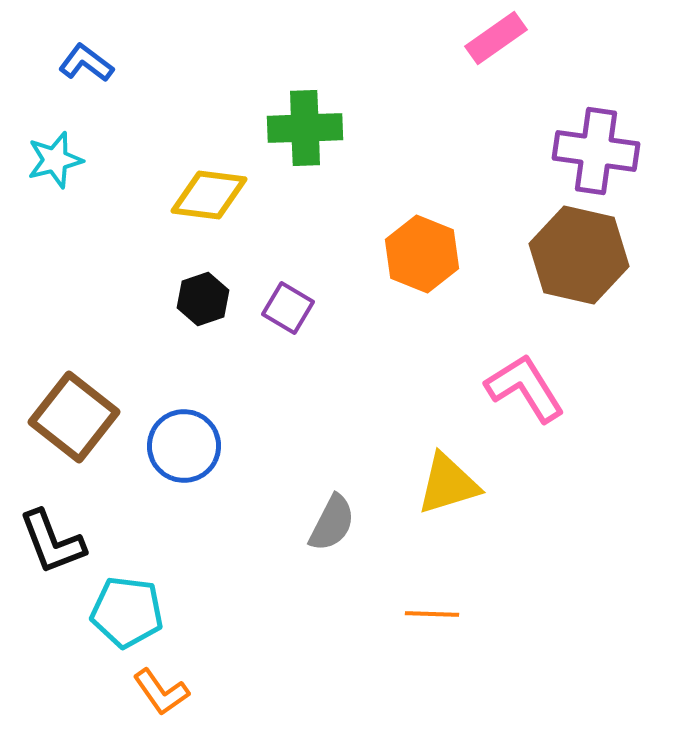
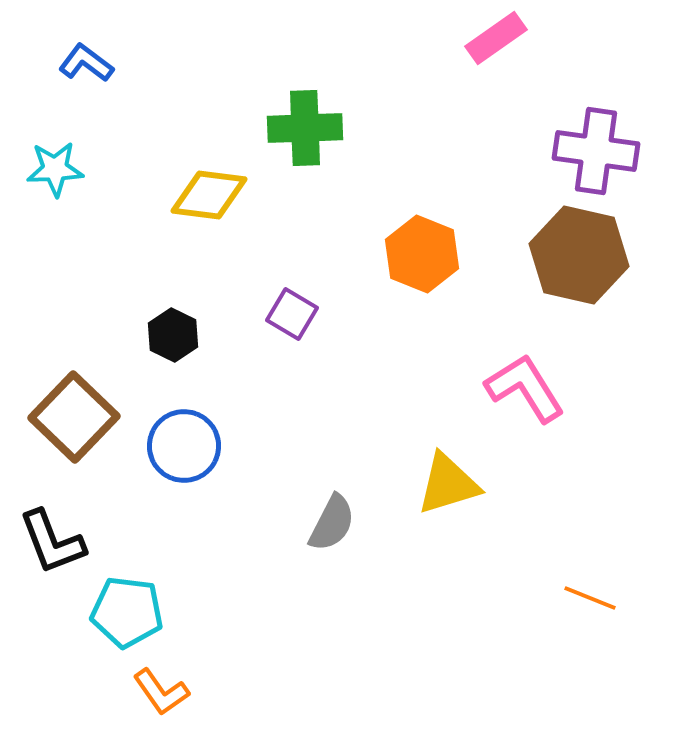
cyan star: moved 9 px down; rotated 12 degrees clockwise
black hexagon: moved 30 px left, 36 px down; rotated 15 degrees counterclockwise
purple square: moved 4 px right, 6 px down
brown square: rotated 6 degrees clockwise
orange line: moved 158 px right, 16 px up; rotated 20 degrees clockwise
